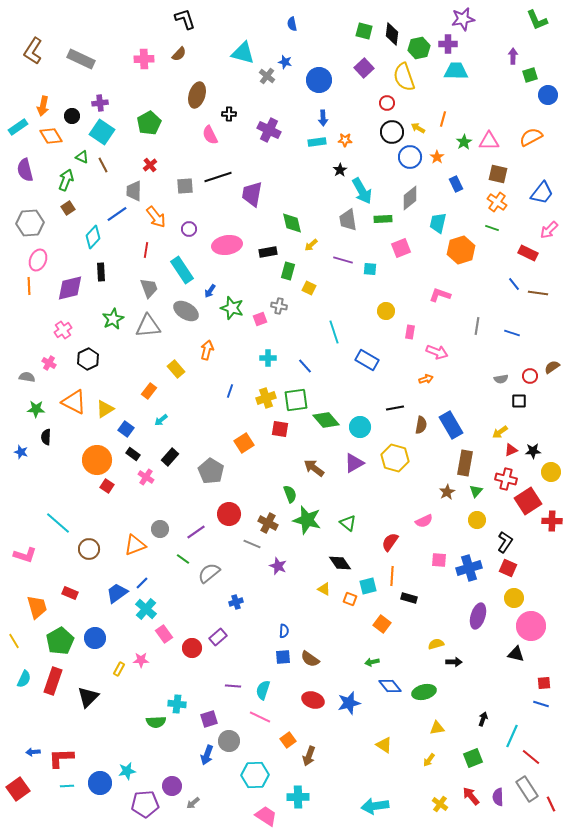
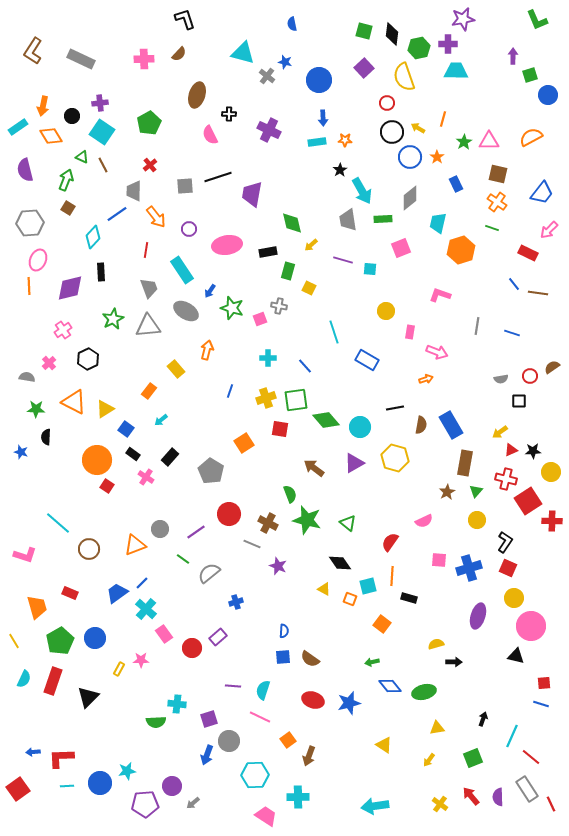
brown square at (68, 208): rotated 24 degrees counterclockwise
pink cross at (49, 363): rotated 16 degrees clockwise
black triangle at (516, 654): moved 2 px down
